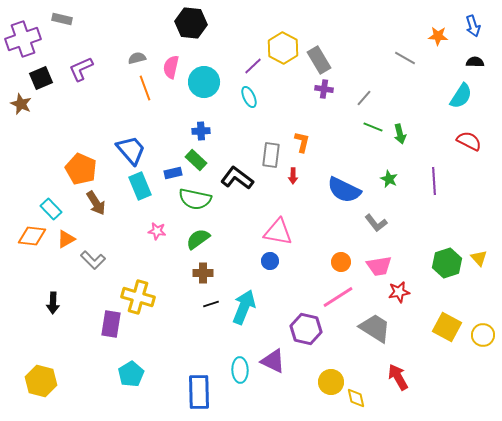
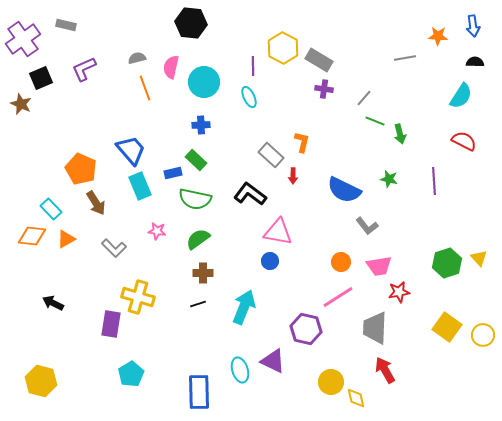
gray rectangle at (62, 19): moved 4 px right, 6 px down
blue arrow at (473, 26): rotated 10 degrees clockwise
purple cross at (23, 39): rotated 16 degrees counterclockwise
gray line at (405, 58): rotated 40 degrees counterclockwise
gray rectangle at (319, 60): rotated 28 degrees counterclockwise
purple line at (253, 66): rotated 48 degrees counterclockwise
purple L-shape at (81, 69): moved 3 px right
green line at (373, 127): moved 2 px right, 6 px up
blue cross at (201, 131): moved 6 px up
red semicircle at (469, 141): moved 5 px left
gray rectangle at (271, 155): rotated 55 degrees counterclockwise
black L-shape at (237, 178): moved 13 px right, 16 px down
green star at (389, 179): rotated 12 degrees counterclockwise
gray L-shape at (376, 223): moved 9 px left, 3 px down
gray L-shape at (93, 260): moved 21 px right, 12 px up
black arrow at (53, 303): rotated 115 degrees clockwise
black line at (211, 304): moved 13 px left
yellow square at (447, 327): rotated 8 degrees clockwise
gray trapezoid at (375, 328): rotated 120 degrees counterclockwise
cyan ellipse at (240, 370): rotated 15 degrees counterclockwise
red arrow at (398, 377): moved 13 px left, 7 px up
